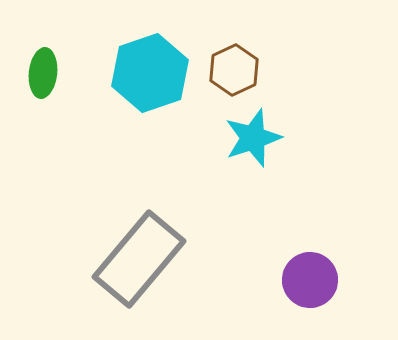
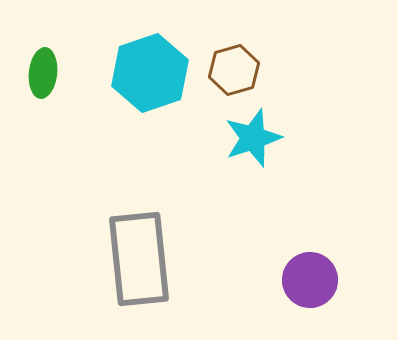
brown hexagon: rotated 9 degrees clockwise
gray rectangle: rotated 46 degrees counterclockwise
